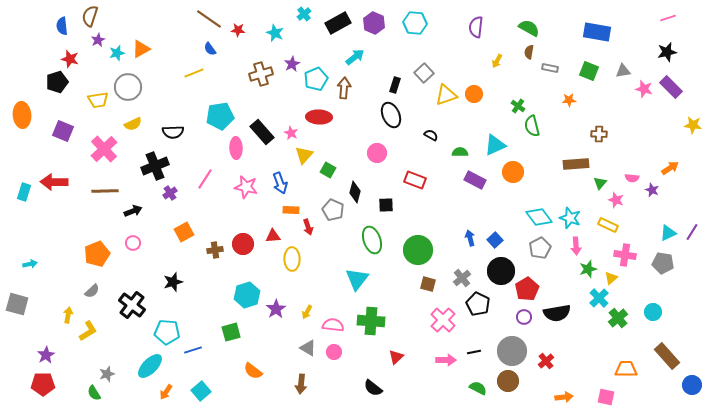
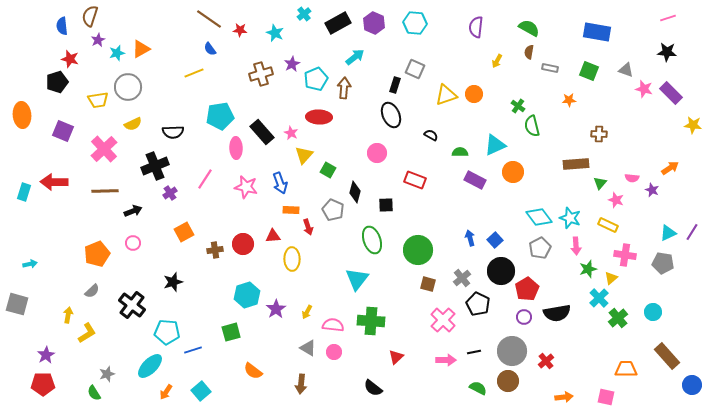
red star at (238, 30): moved 2 px right
black star at (667, 52): rotated 18 degrees clockwise
gray triangle at (623, 71): moved 3 px right, 1 px up; rotated 28 degrees clockwise
gray square at (424, 73): moved 9 px left, 4 px up; rotated 24 degrees counterclockwise
purple rectangle at (671, 87): moved 6 px down
yellow L-shape at (88, 331): moved 1 px left, 2 px down
